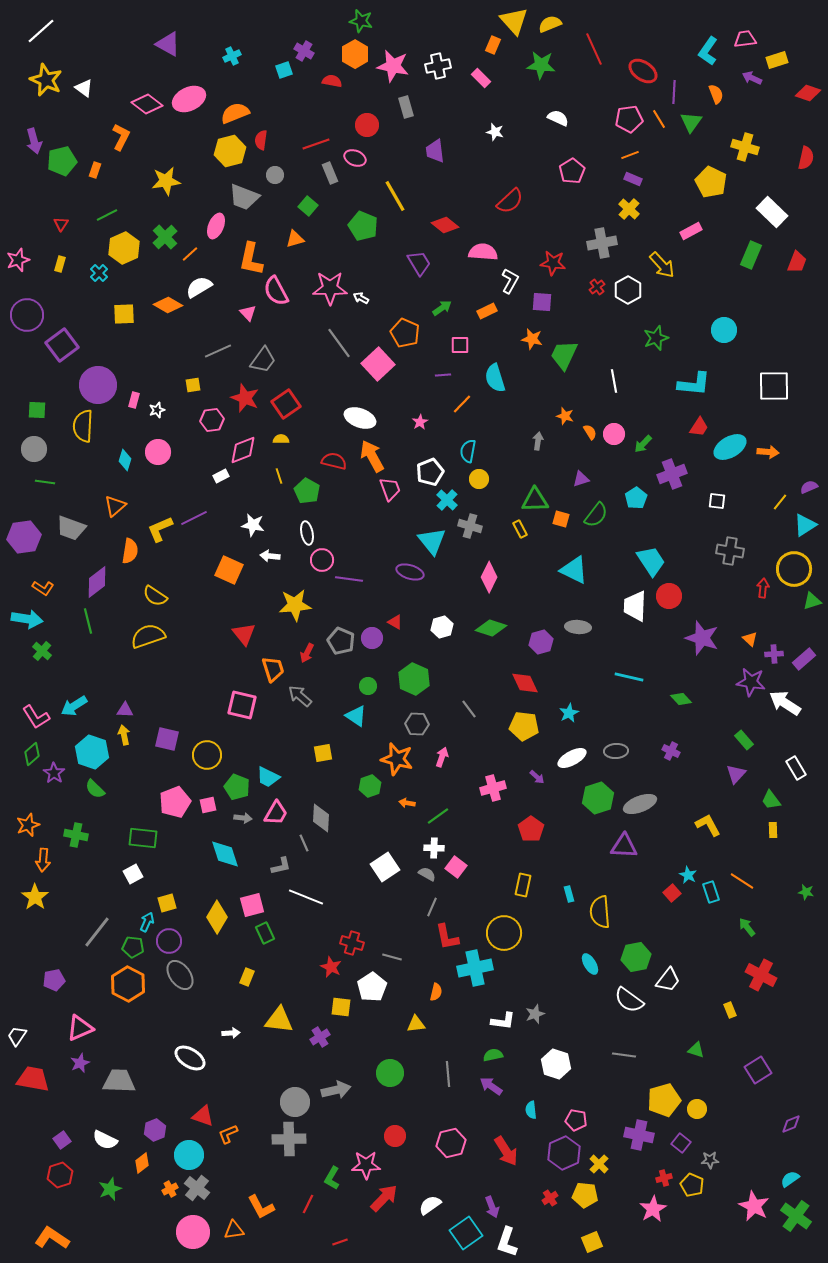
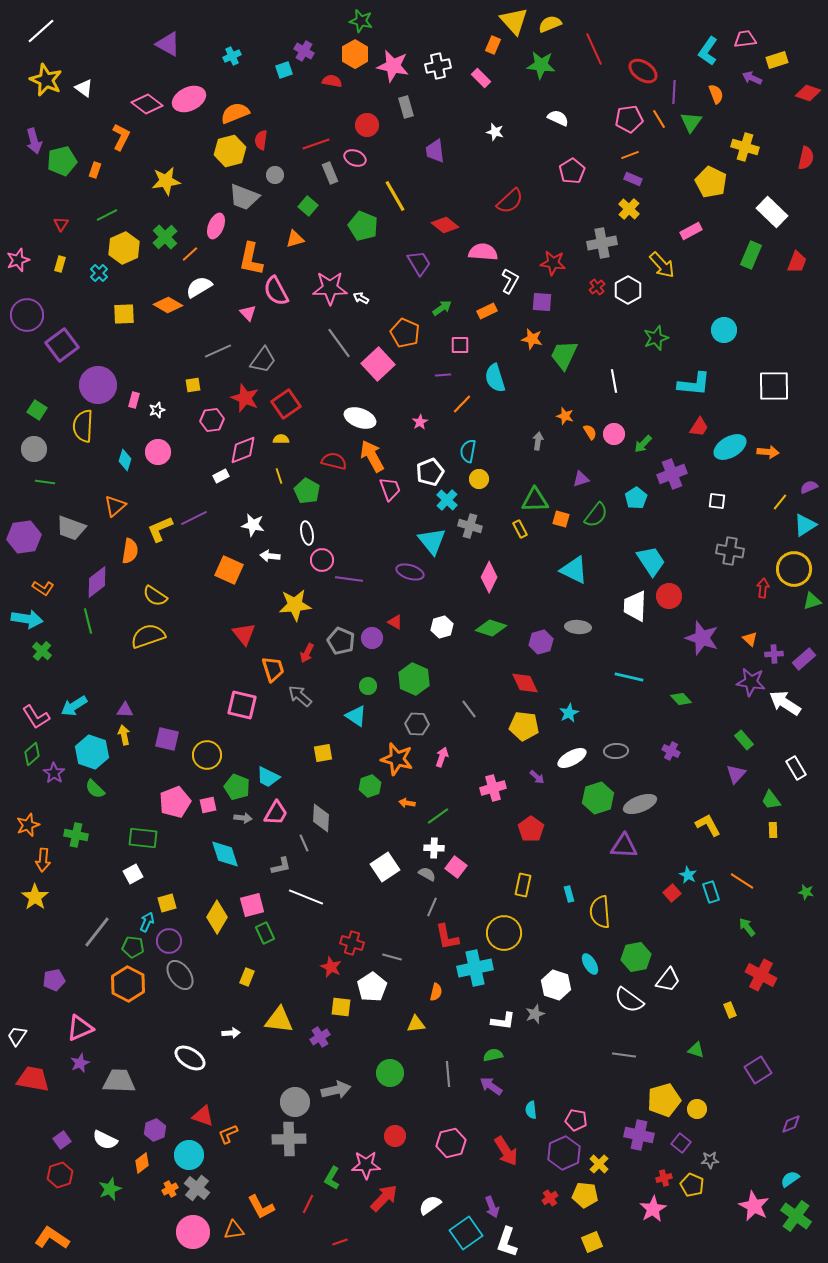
green square at (37, 410): rotated 30 degrees clockwise
white hexagon at (556, 1064): moved 79 px up
